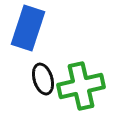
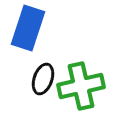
black ellipse: rotated 36 degrees clockwise
